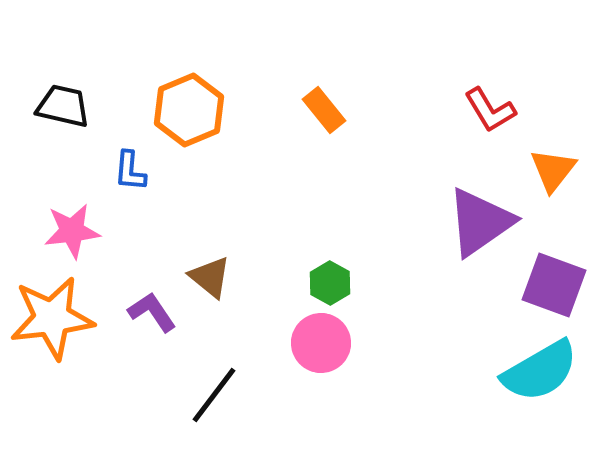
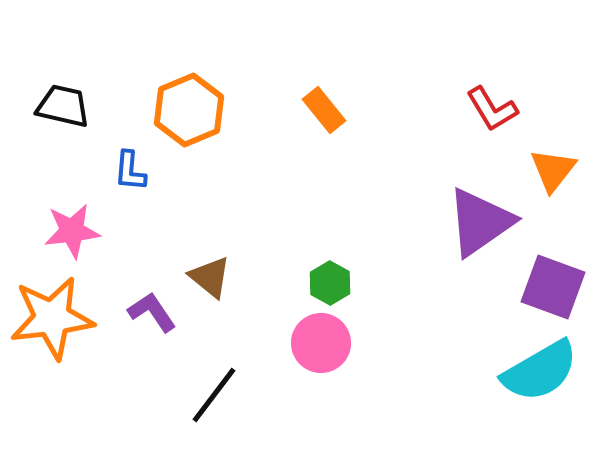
red L-shape: moved 2 px right, 1 px up
purple square: moved 1 px left, 2 px down
